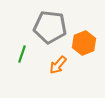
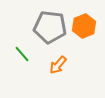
orange hexagon: moved 17 px up
green line: rotated 60 degrees counterclockwise
